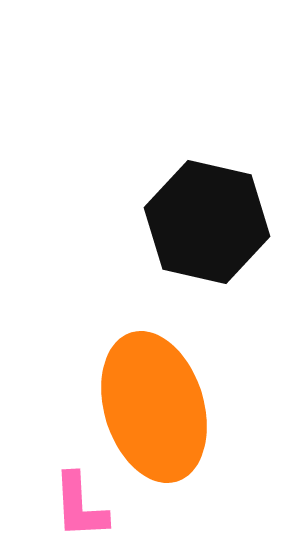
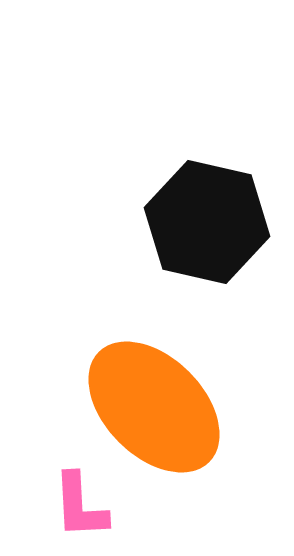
orange ellipse: rotated 28 degrees counterclockwise
